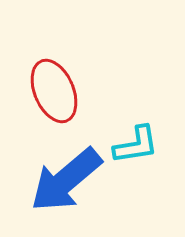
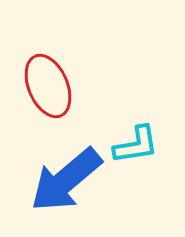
red ellipse: moved 6 px left, 5 px up
